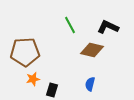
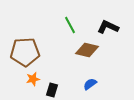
brown diamond: moved 5 px left
blue semicircle: rotated 40 degrees clockwise
